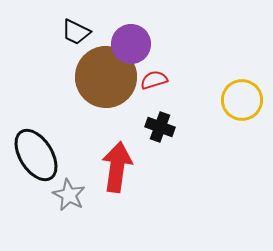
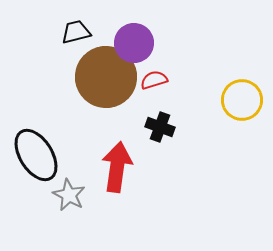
black trapezoid: rotated 140 degrees clockwise
purple circle: moved 3 px right, 1 px up
